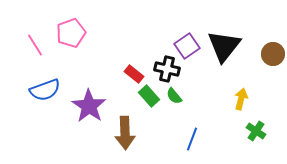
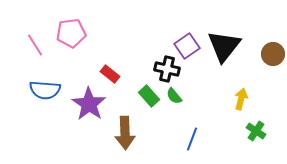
pink pentagon: rotated 12 degrees clockwise
red rectangle: moved 24 px left
blue semicircle: rotated 24 degrees clockwise
purple star: moved 2 px up
